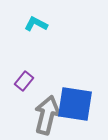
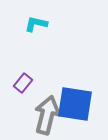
cyan L-shape: rotated 15 degrees counterclockwise
purple rectangle: moved 1 px left, 2 px down
